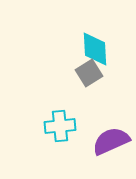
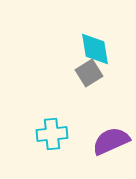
cyan diamond: rotated 6 degrees counterclockwise
cyan cross: moved 8 px left, 8 px down
